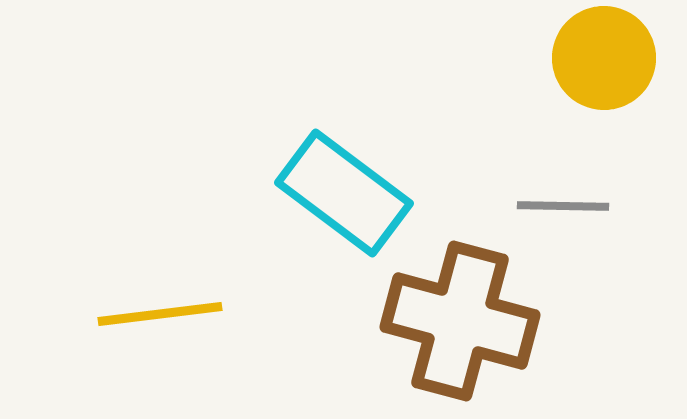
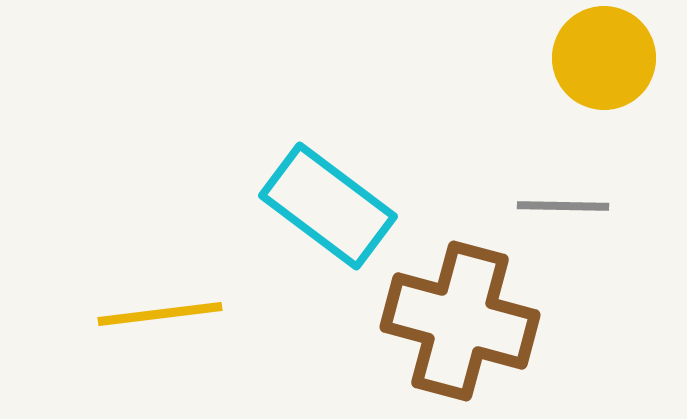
cyan rectangle: moved 16 px left, 13 px down
